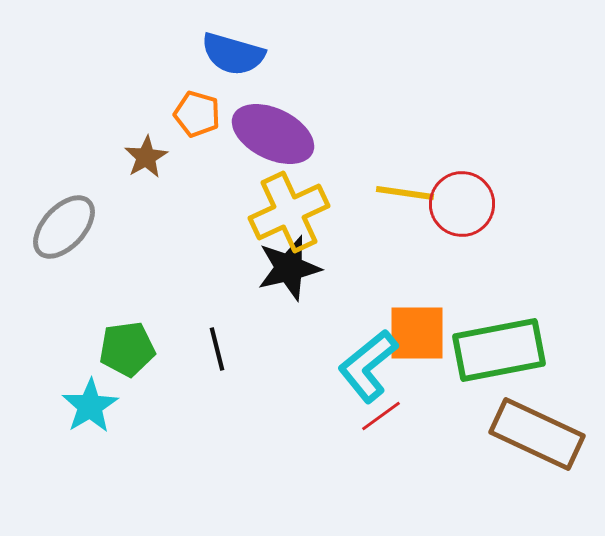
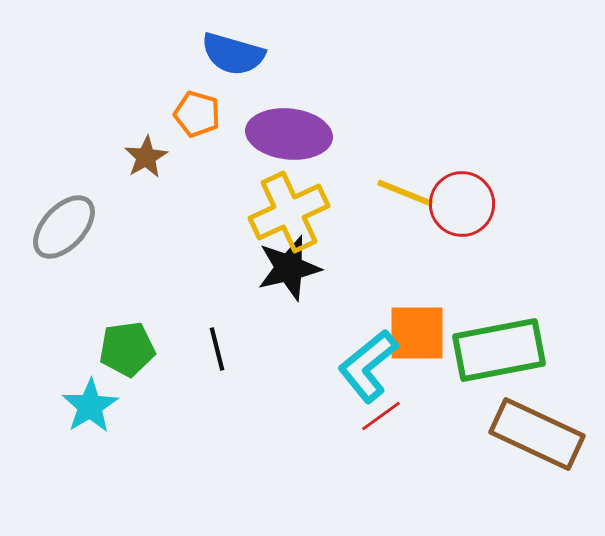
purple ellipse: moved 16 px right; rotated 20 degrees counterclockwise
yellow line: rotated 14 degrees clockwise
